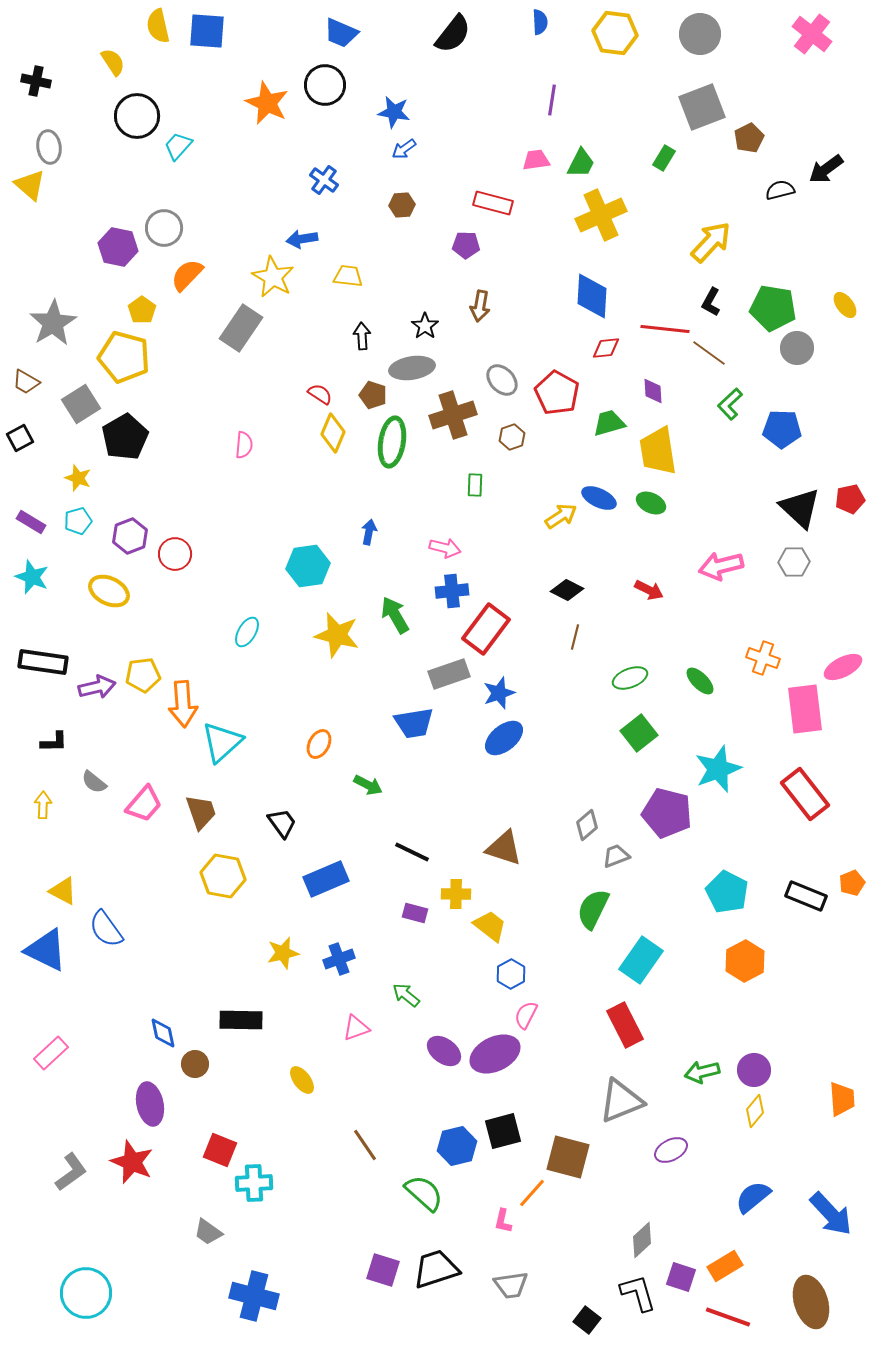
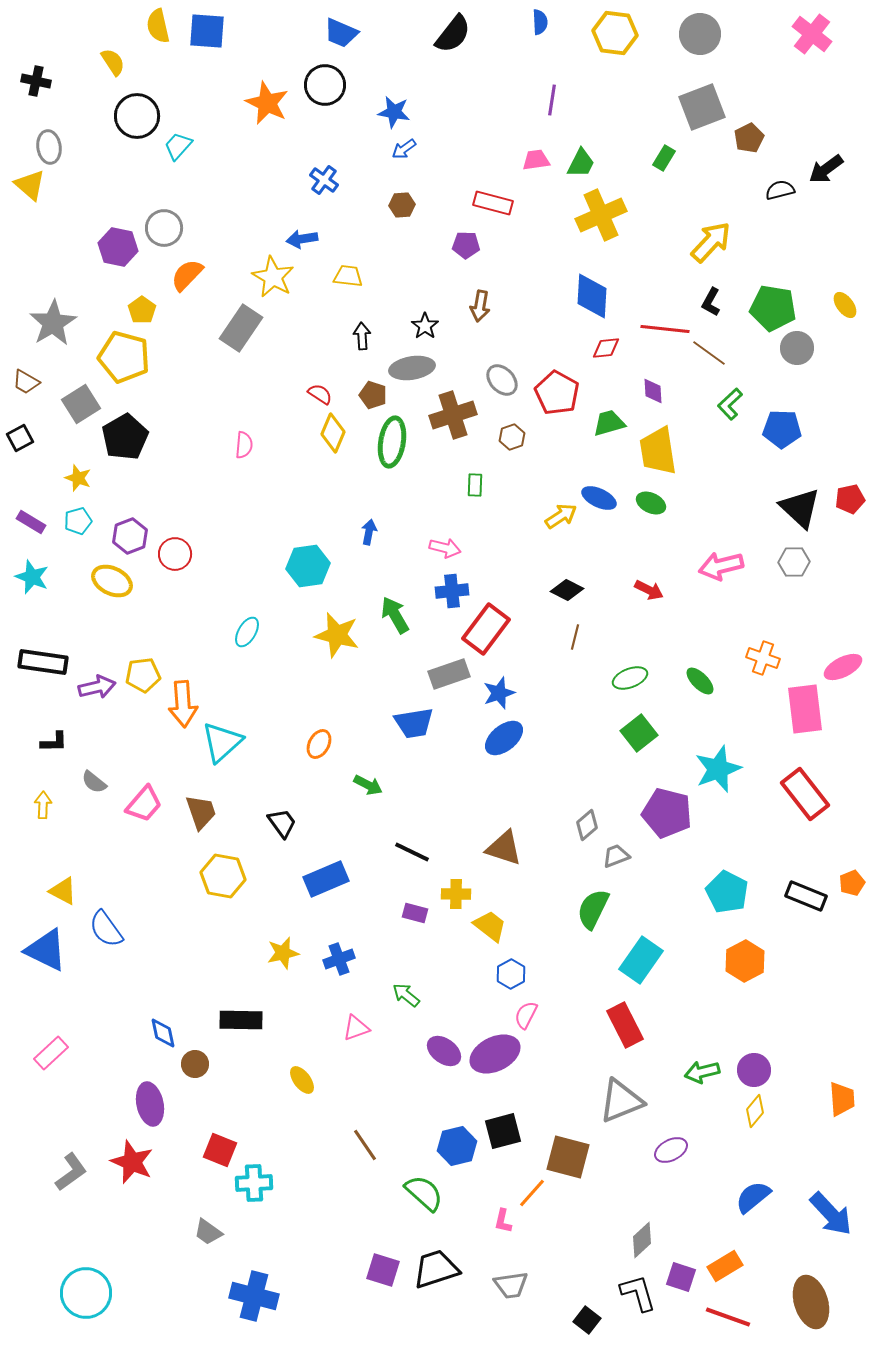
yellow ellipse at (109, 591): moved 3 px right, 10 px up
